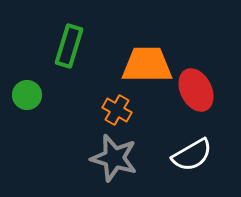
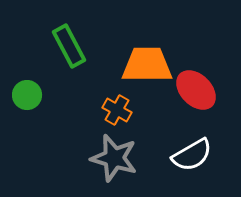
green rectangle: rotated 45 degrees counterclockwise
red ellipse: rotated 18 degrees counterclockwise
